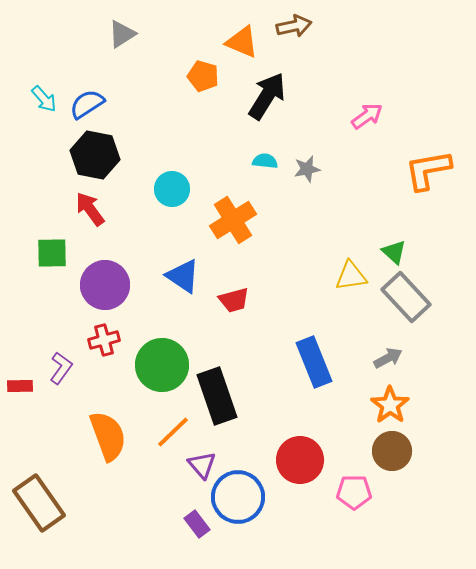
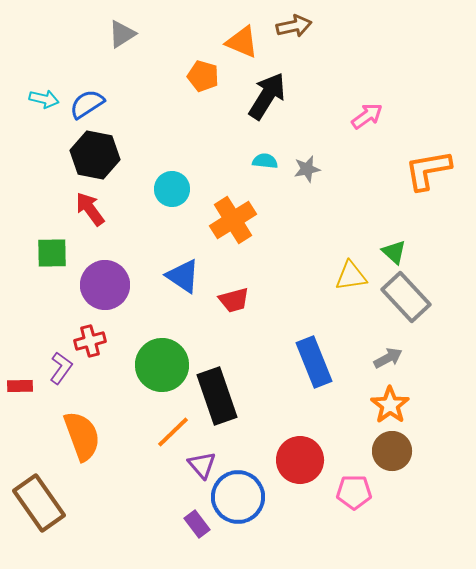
cyan arrow: rotated 36 degrees counterclockwise
red cross: moved 14 px left, 1 px down
orange semicircle: moved 26 px left
